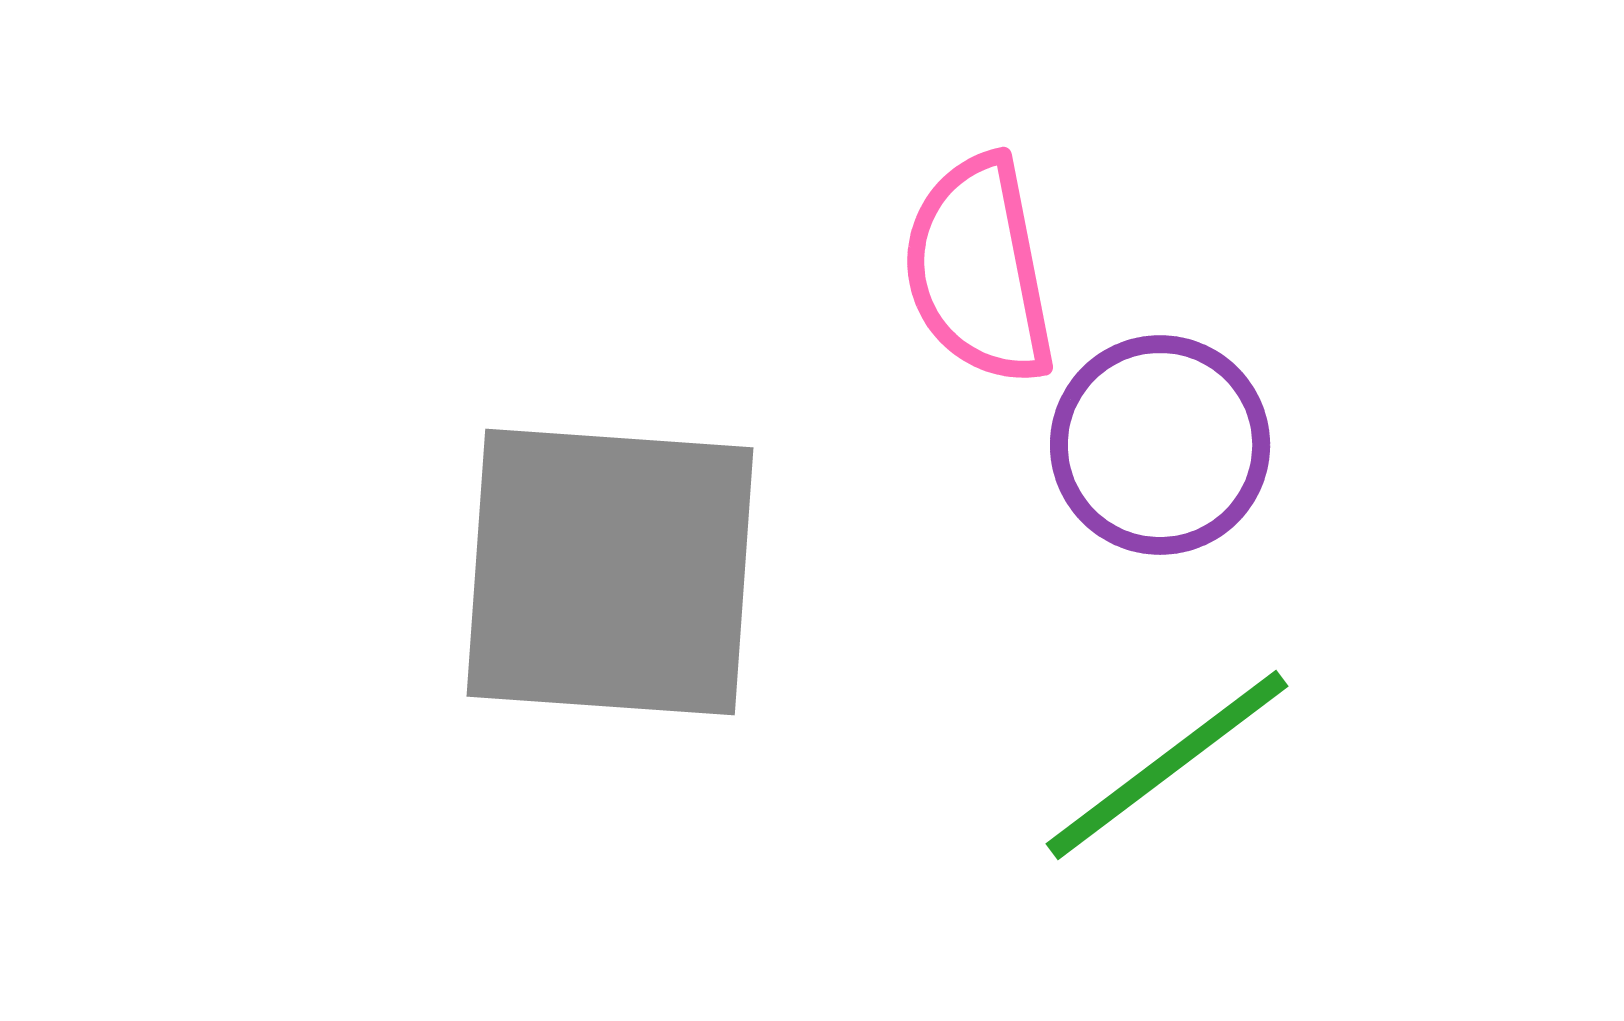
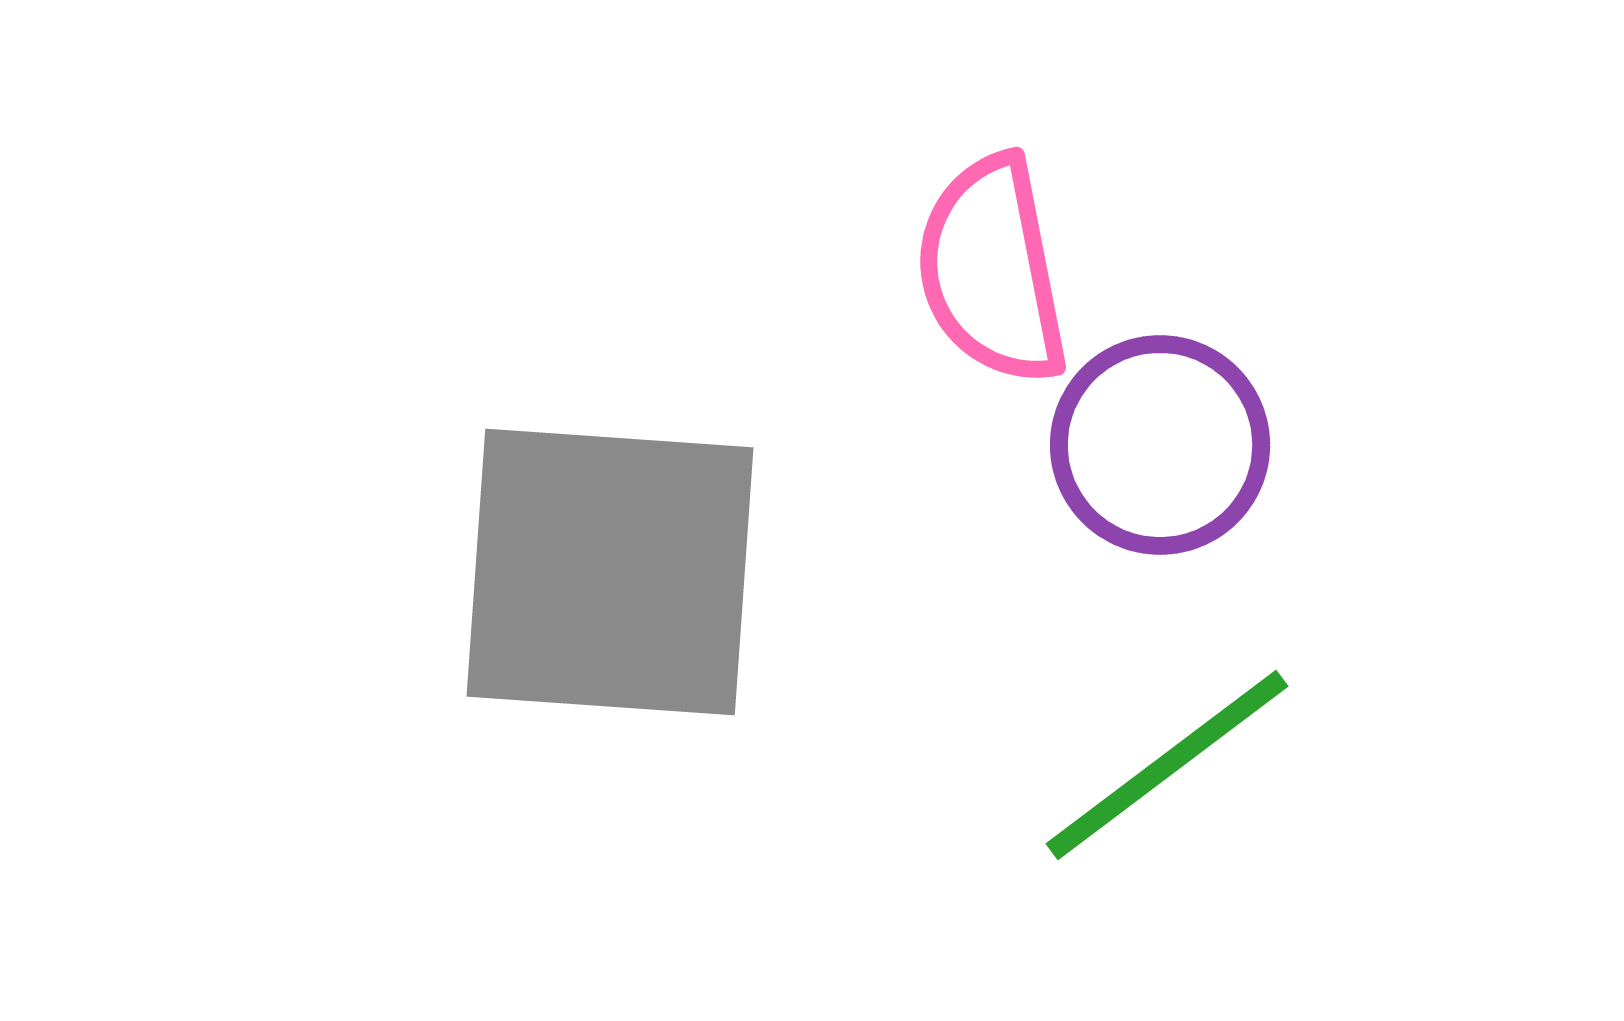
pink semicircle: moved 13 px right
